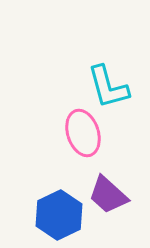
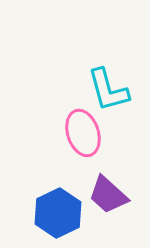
cyan L-shape: moved 3 px down
blue hexagon: moved 1 px left, 2 px up
